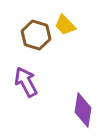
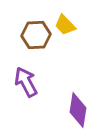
brown hexagon: rotated 20 degrees counterclockwise
purple diamond: moved 5 px left
